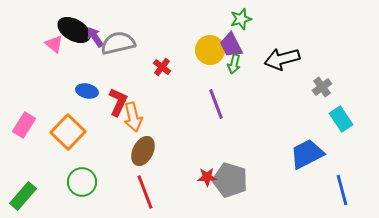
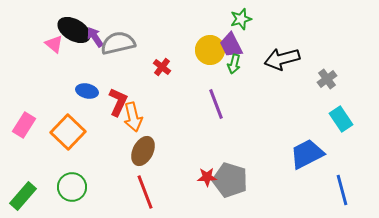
gray cross: moved 5 px right, 8 px up
green circle: moved 10 px left, 5 px down
